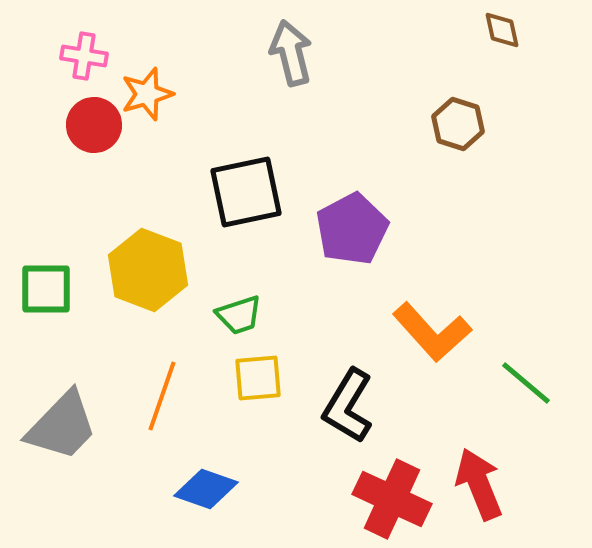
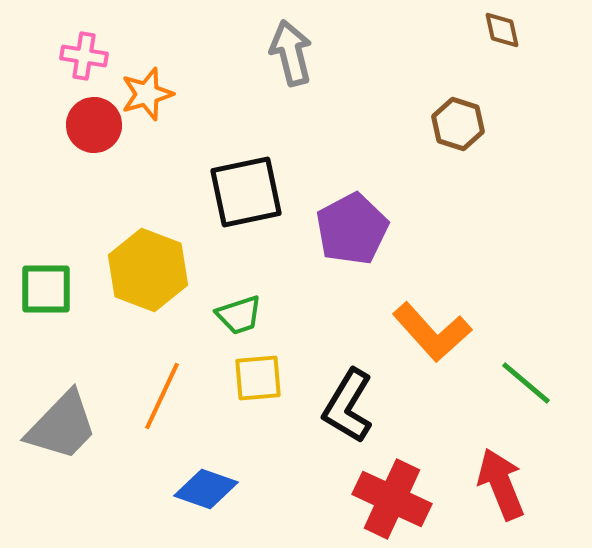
orange line: rotated 6 degrees clockwise
red arrow: moved 22 px right
